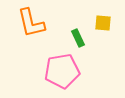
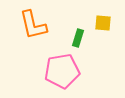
orange L-shape: moved 2 px right, 2 px down
green rectangle: rotated 42 degrees clockwise
